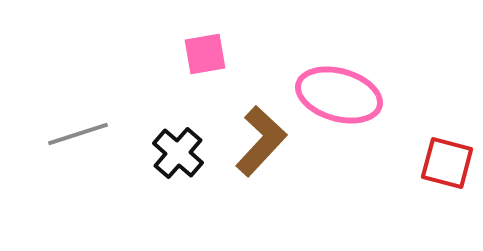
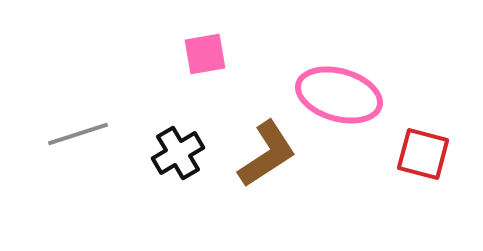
brown L-shape: moved 6 px right, 13 px down; rotated 14 degrees clockwise
black cross: rotated 18 degrees clockwise
red square: moved 24 px left, 9 px up
